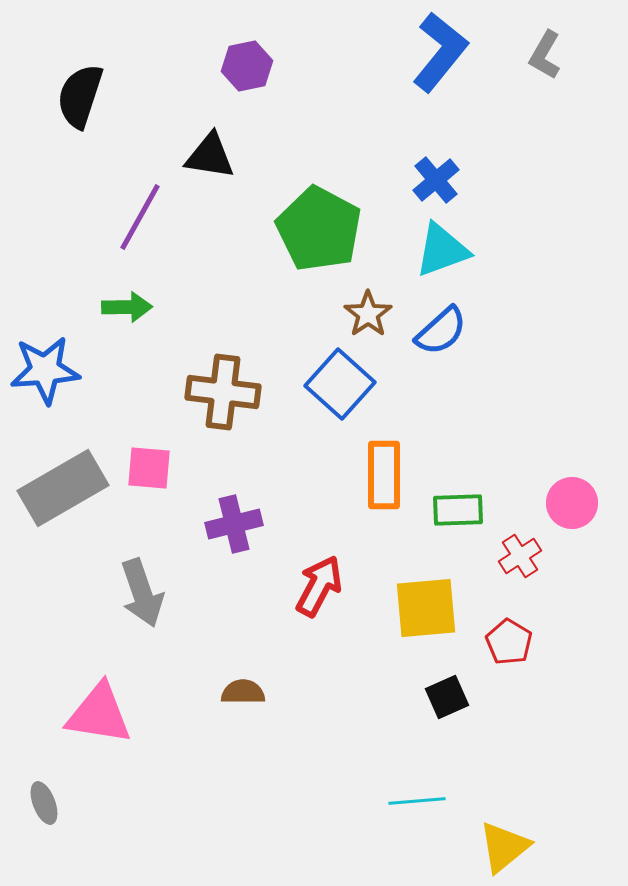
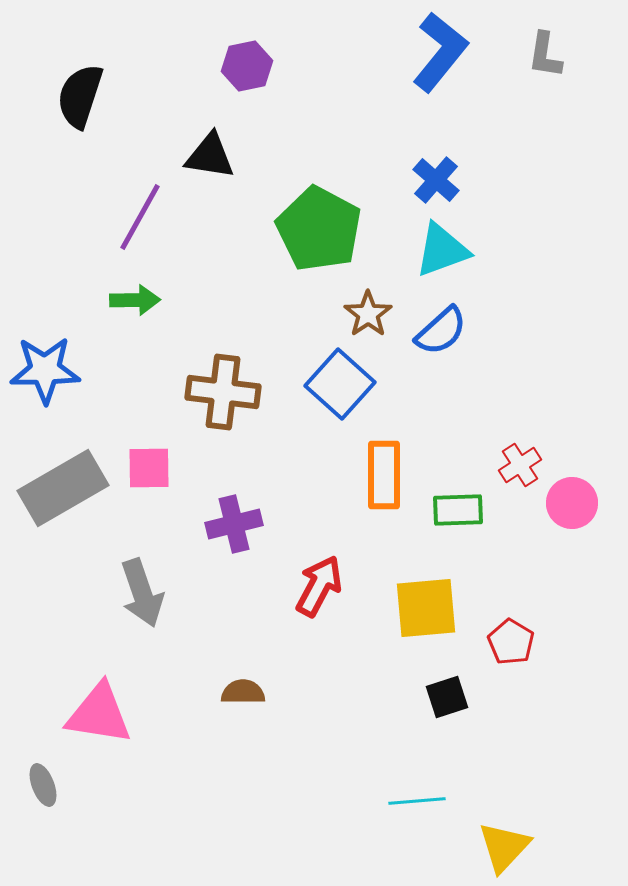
gray L-shape: rotated 21 degrees counterclockwise
blue cross: rotated 9 degrees counterclockwise
green arrow: moved 8 px right, 7 px up
blue star: rotated 4 degrees clockwise
pink square: rotated 6 degrees counterclockwise
red cross: moved 91 px up
red pentagon: moved 2 px right
black square: rotated 6 degrees clockwise
gray ellipse: moved 1 px left, 18 px up
yellow triangle: rotated 8 degrees counterclockwise
